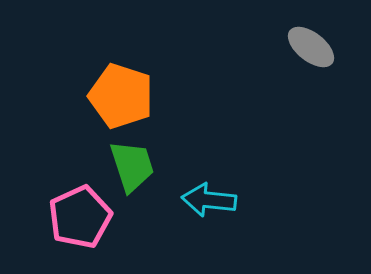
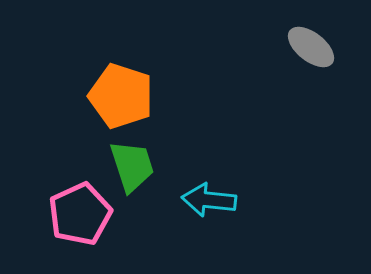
pink pentagon: moved 3 px up
